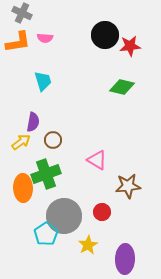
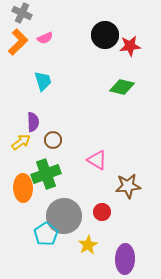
pink semicircle: rotated 28 degrees counterclockwise
orange L-shape: rotated 36 degrees counterclockwise
purple semicircle: rotated 12 degrees counterclockwise
